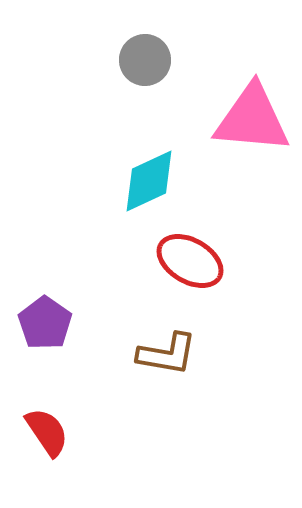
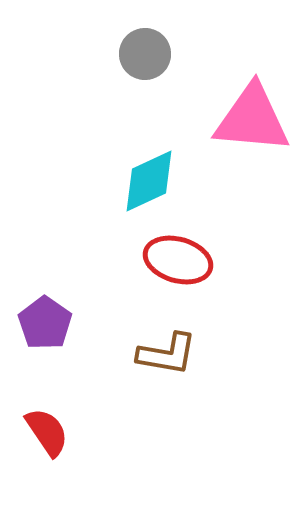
gray circle: moved 6 px up
red ellipse: moved 12 px left, 1 px up; rotated 14 degrees counterclockwise
